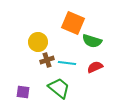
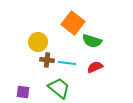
orange square: rotated 15 degrees clockwise
brown cross: rotated 24 degrees clockwise
